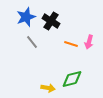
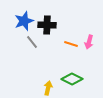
blue star: moved 2 px left, 4 px down
black cross: moved 4 px left, 4 px down; rotated 30 degrees counterclockwise
green diamond: rotated 40 degrees clockwise
yellow arrow: rotated 88 degrees counterclockwise
